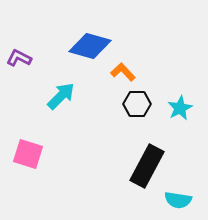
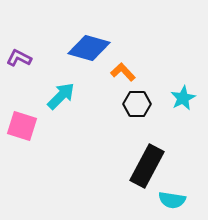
blue diamond: moved 1 px left, 2 px down
cyan star: moved 3 px right, 10 px up
pink square: moved 6 px left, 28 px up
cyan semicircle: moved 6 px left
